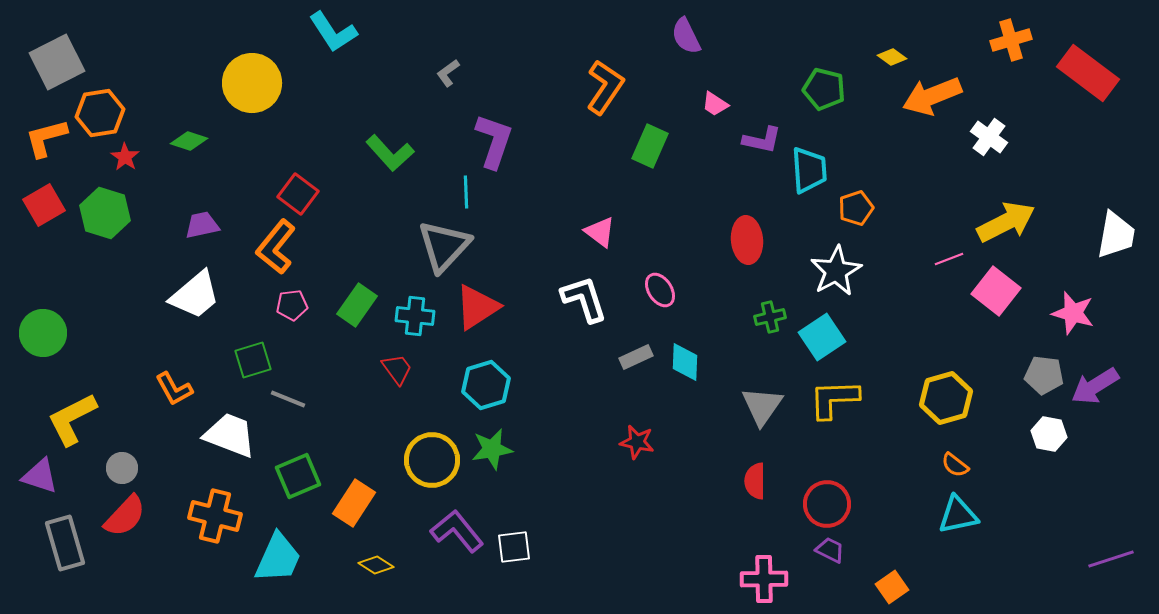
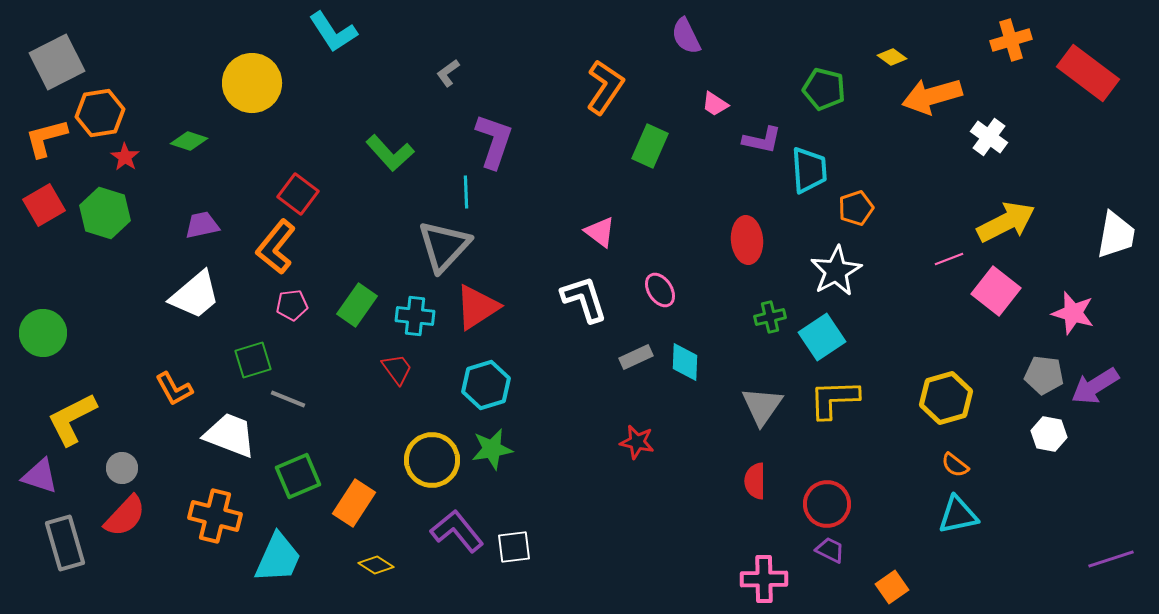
orange arrow at (932, 96): rotated 6 degrees clockwise
